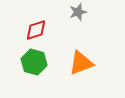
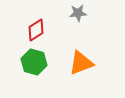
gray star: moved 1 px down; rotated 12 degrees clockwise
red diamond: rotated 15 degrees counterclockwise
